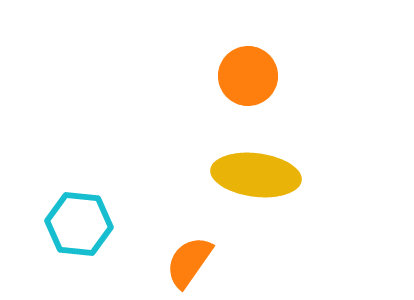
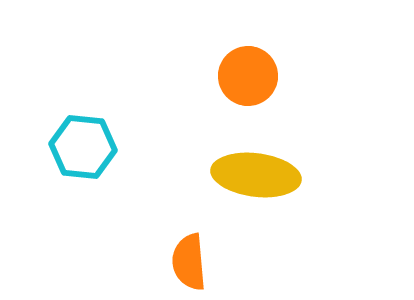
cyan hexagon: moved 4 px right, 77 px up
orange semicircle: rotated 40 degrees counterclockwise
